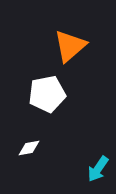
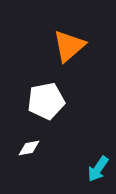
orange triangle: moved 1 px left
white pentagon: moved 1 px left, 7 px down
